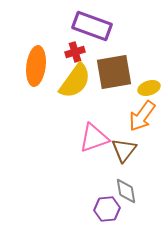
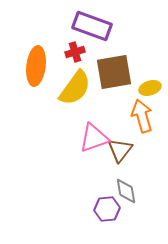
yellow semicircle: moved 7 px down
yellow ellipse: moved 1 px right
orange arrow: rotated 128 degrees clockwise
brown triangle: moved 4 px left
